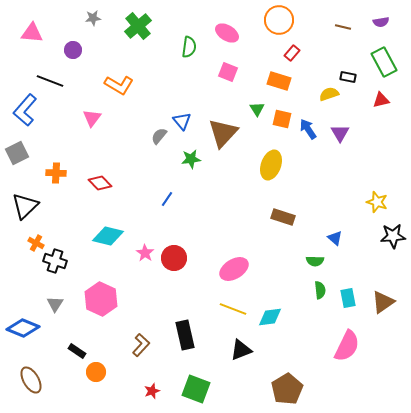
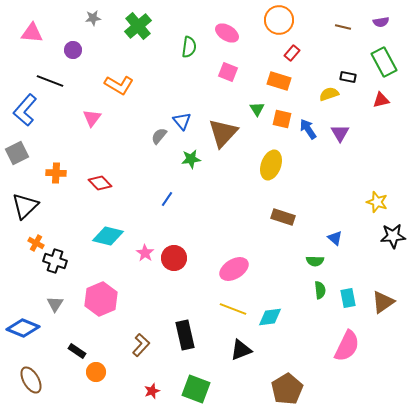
pink hexagon at (101, 299): rotated 12 degrees clockwise
